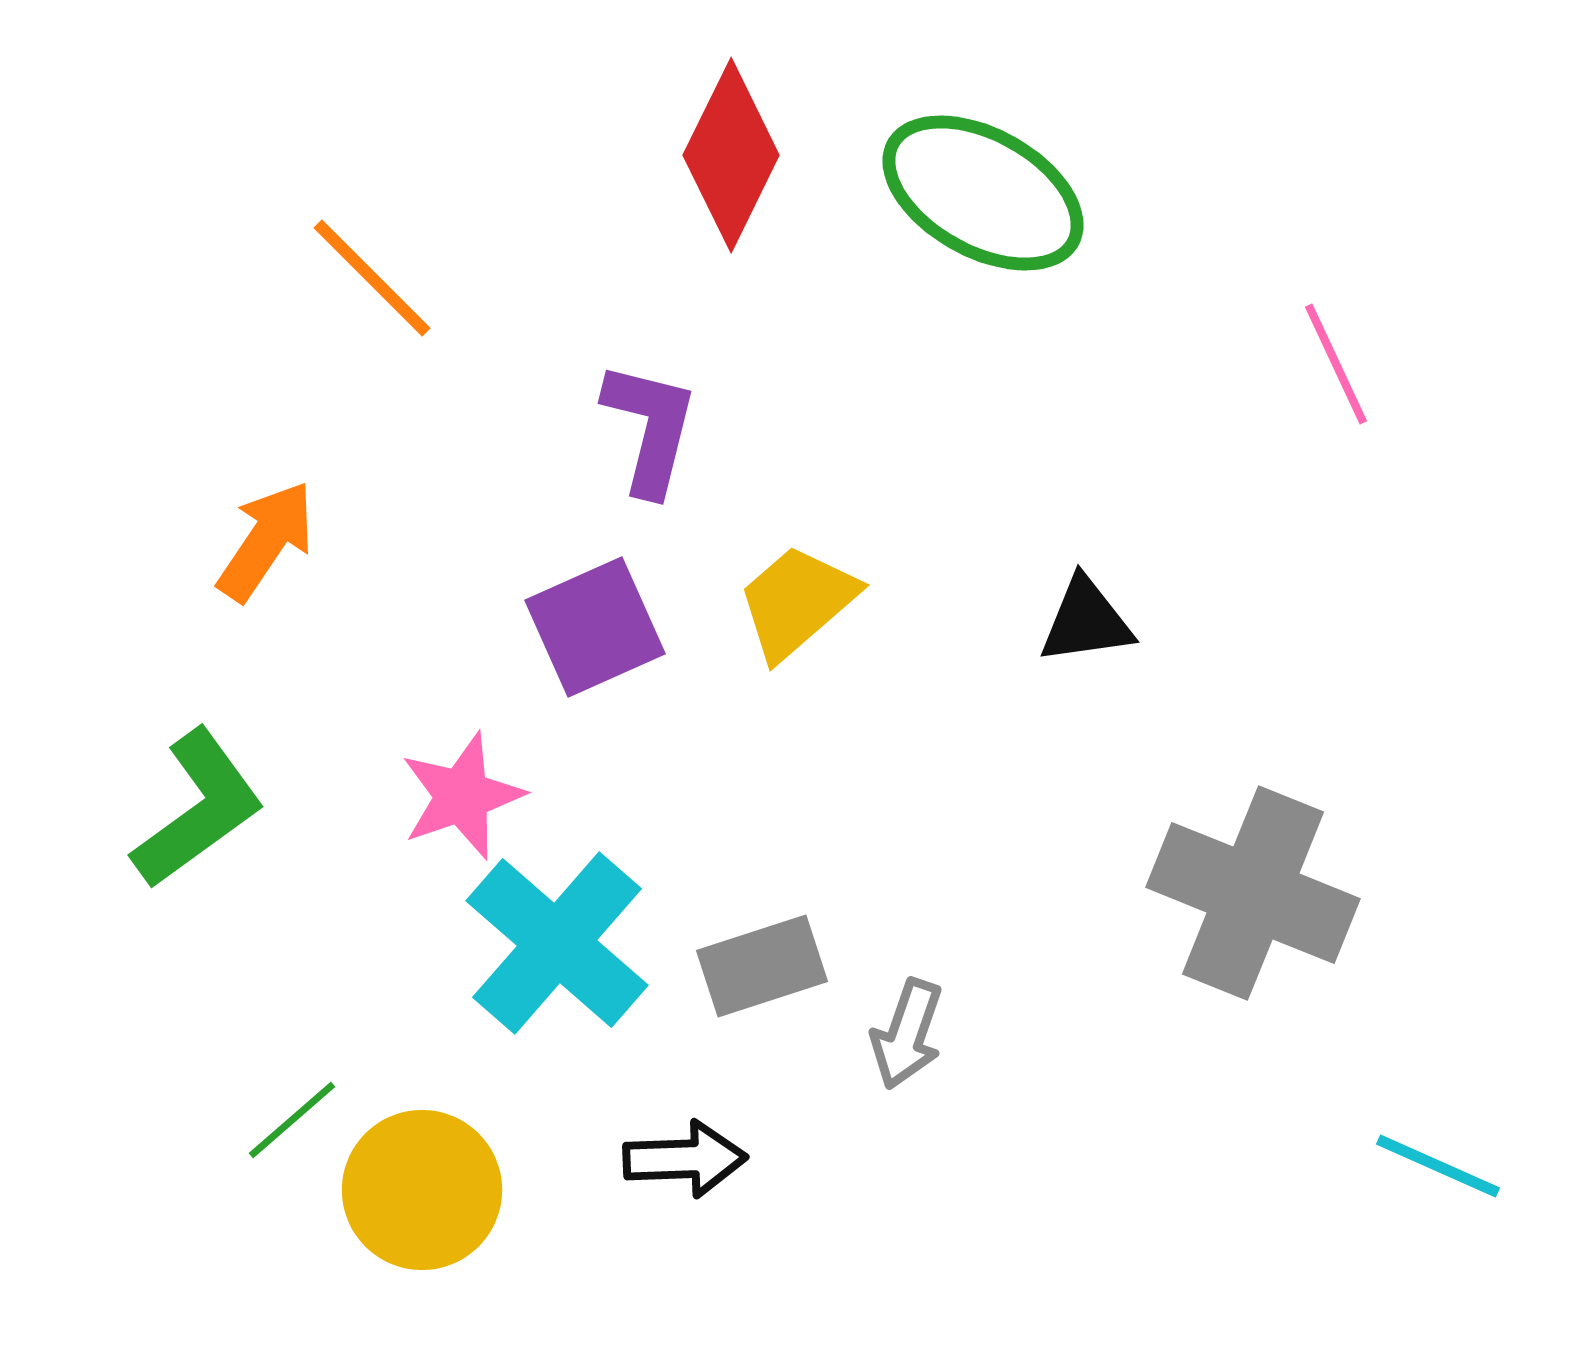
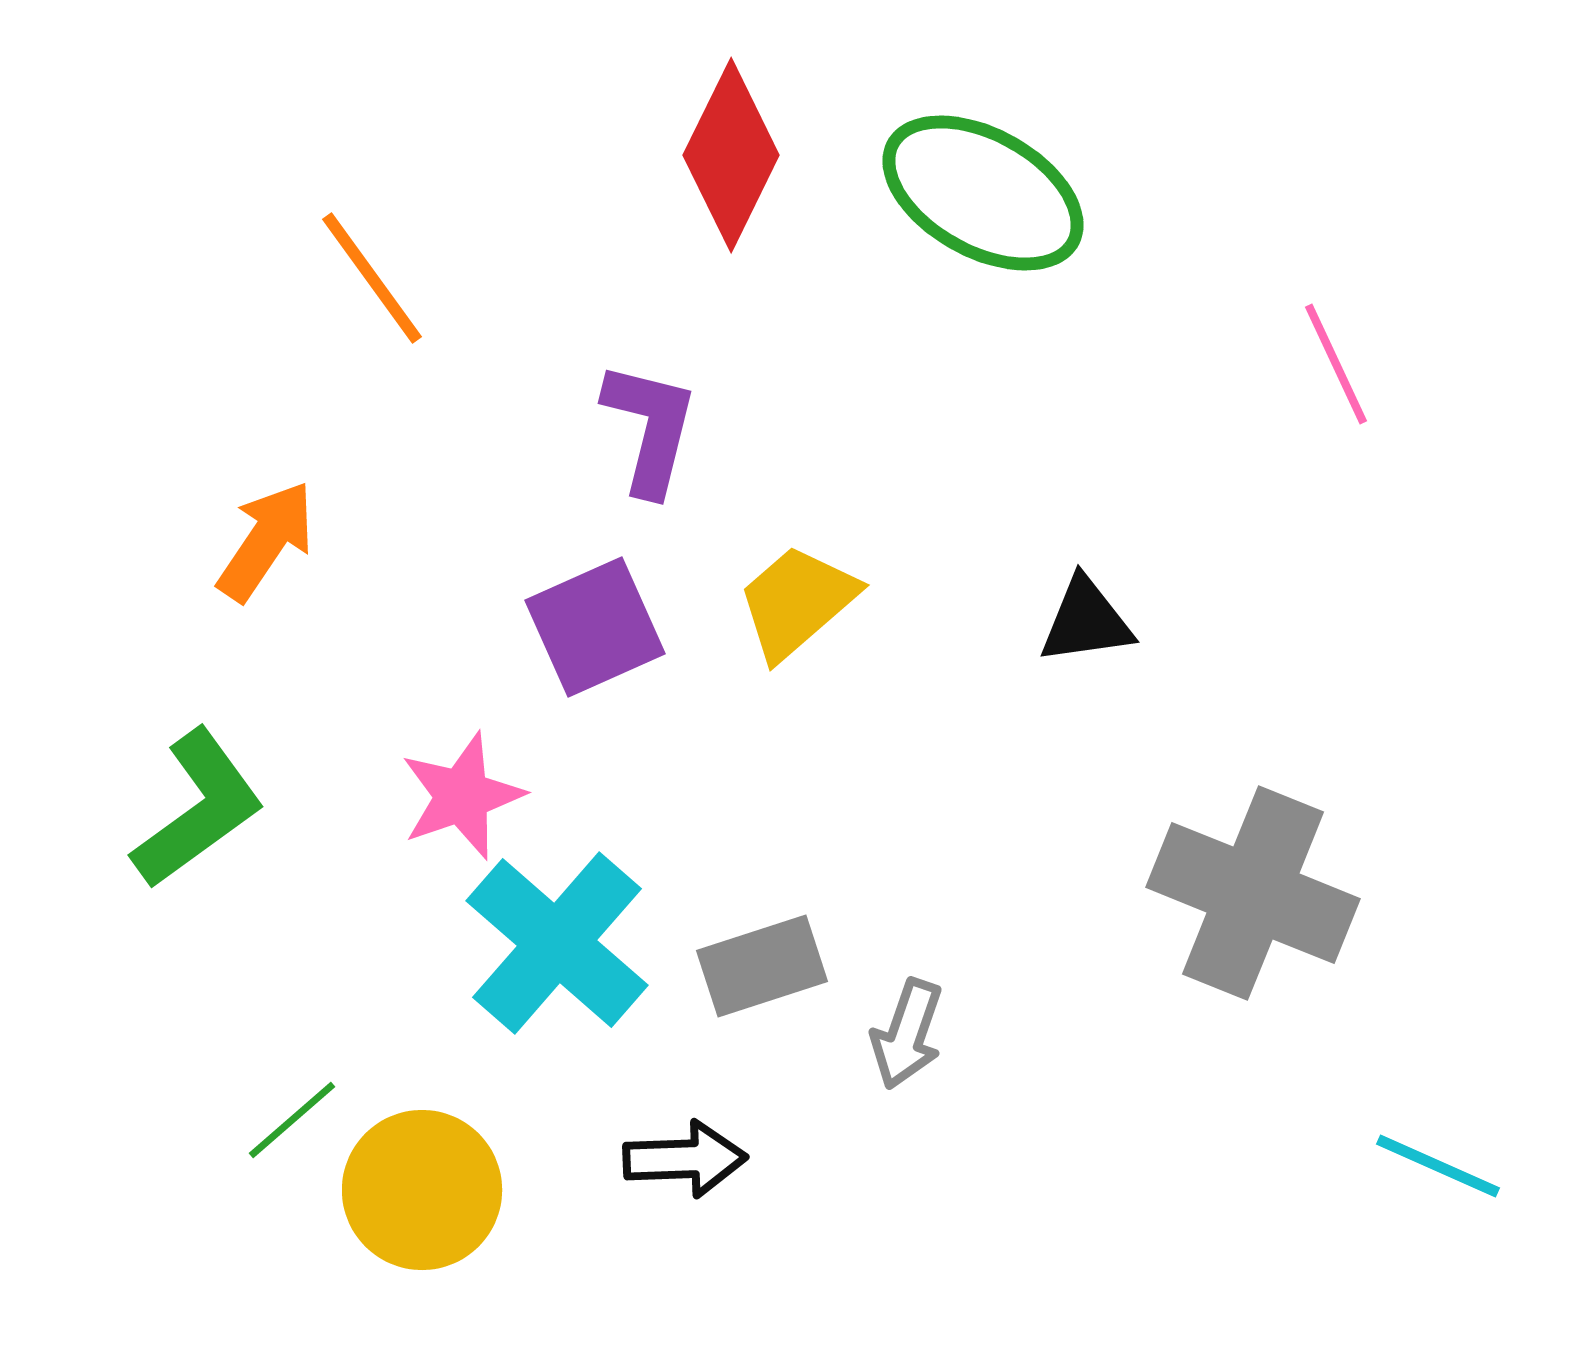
orange line: rotated 9 degrees clockwise
